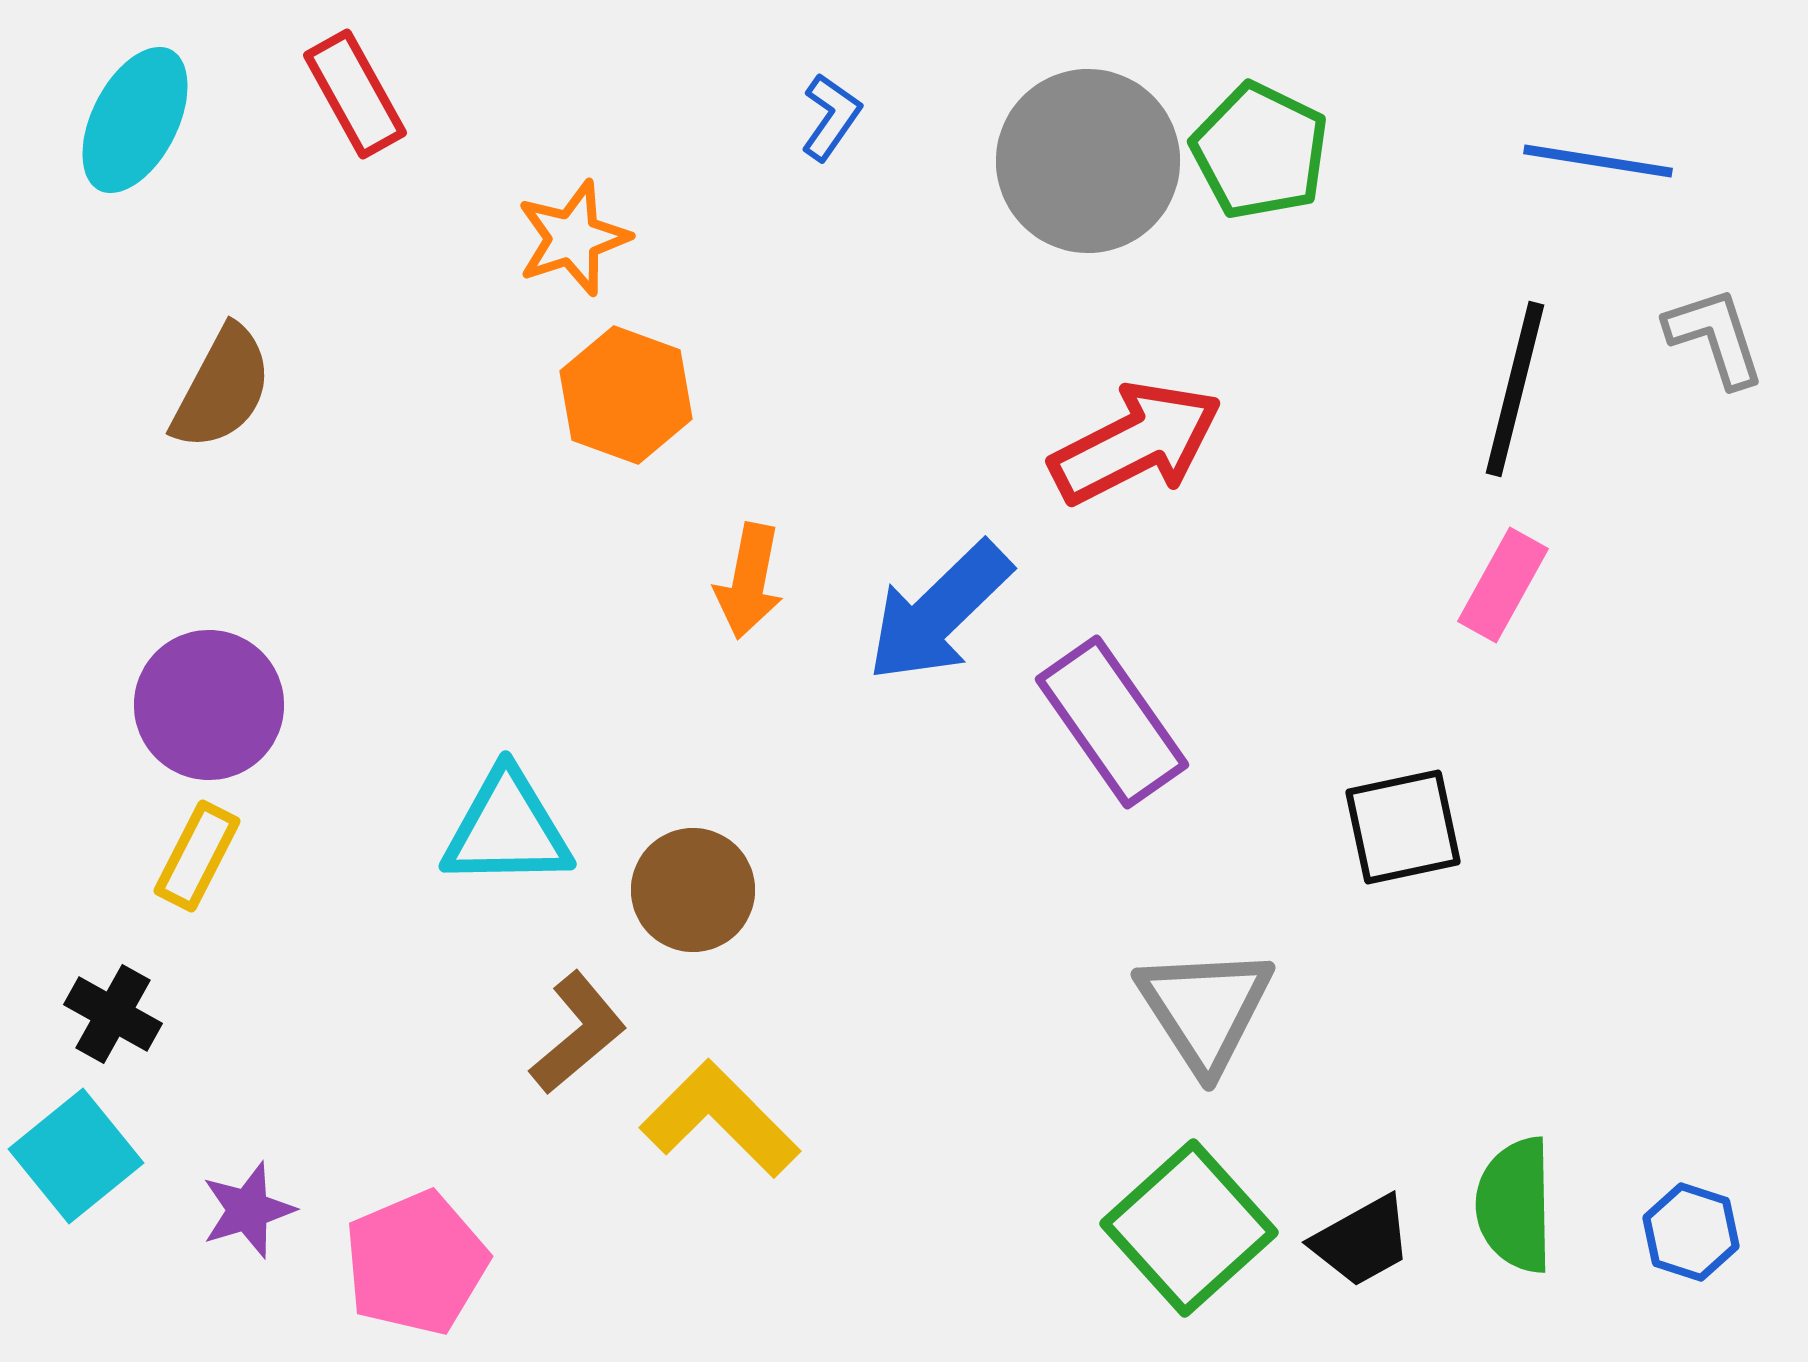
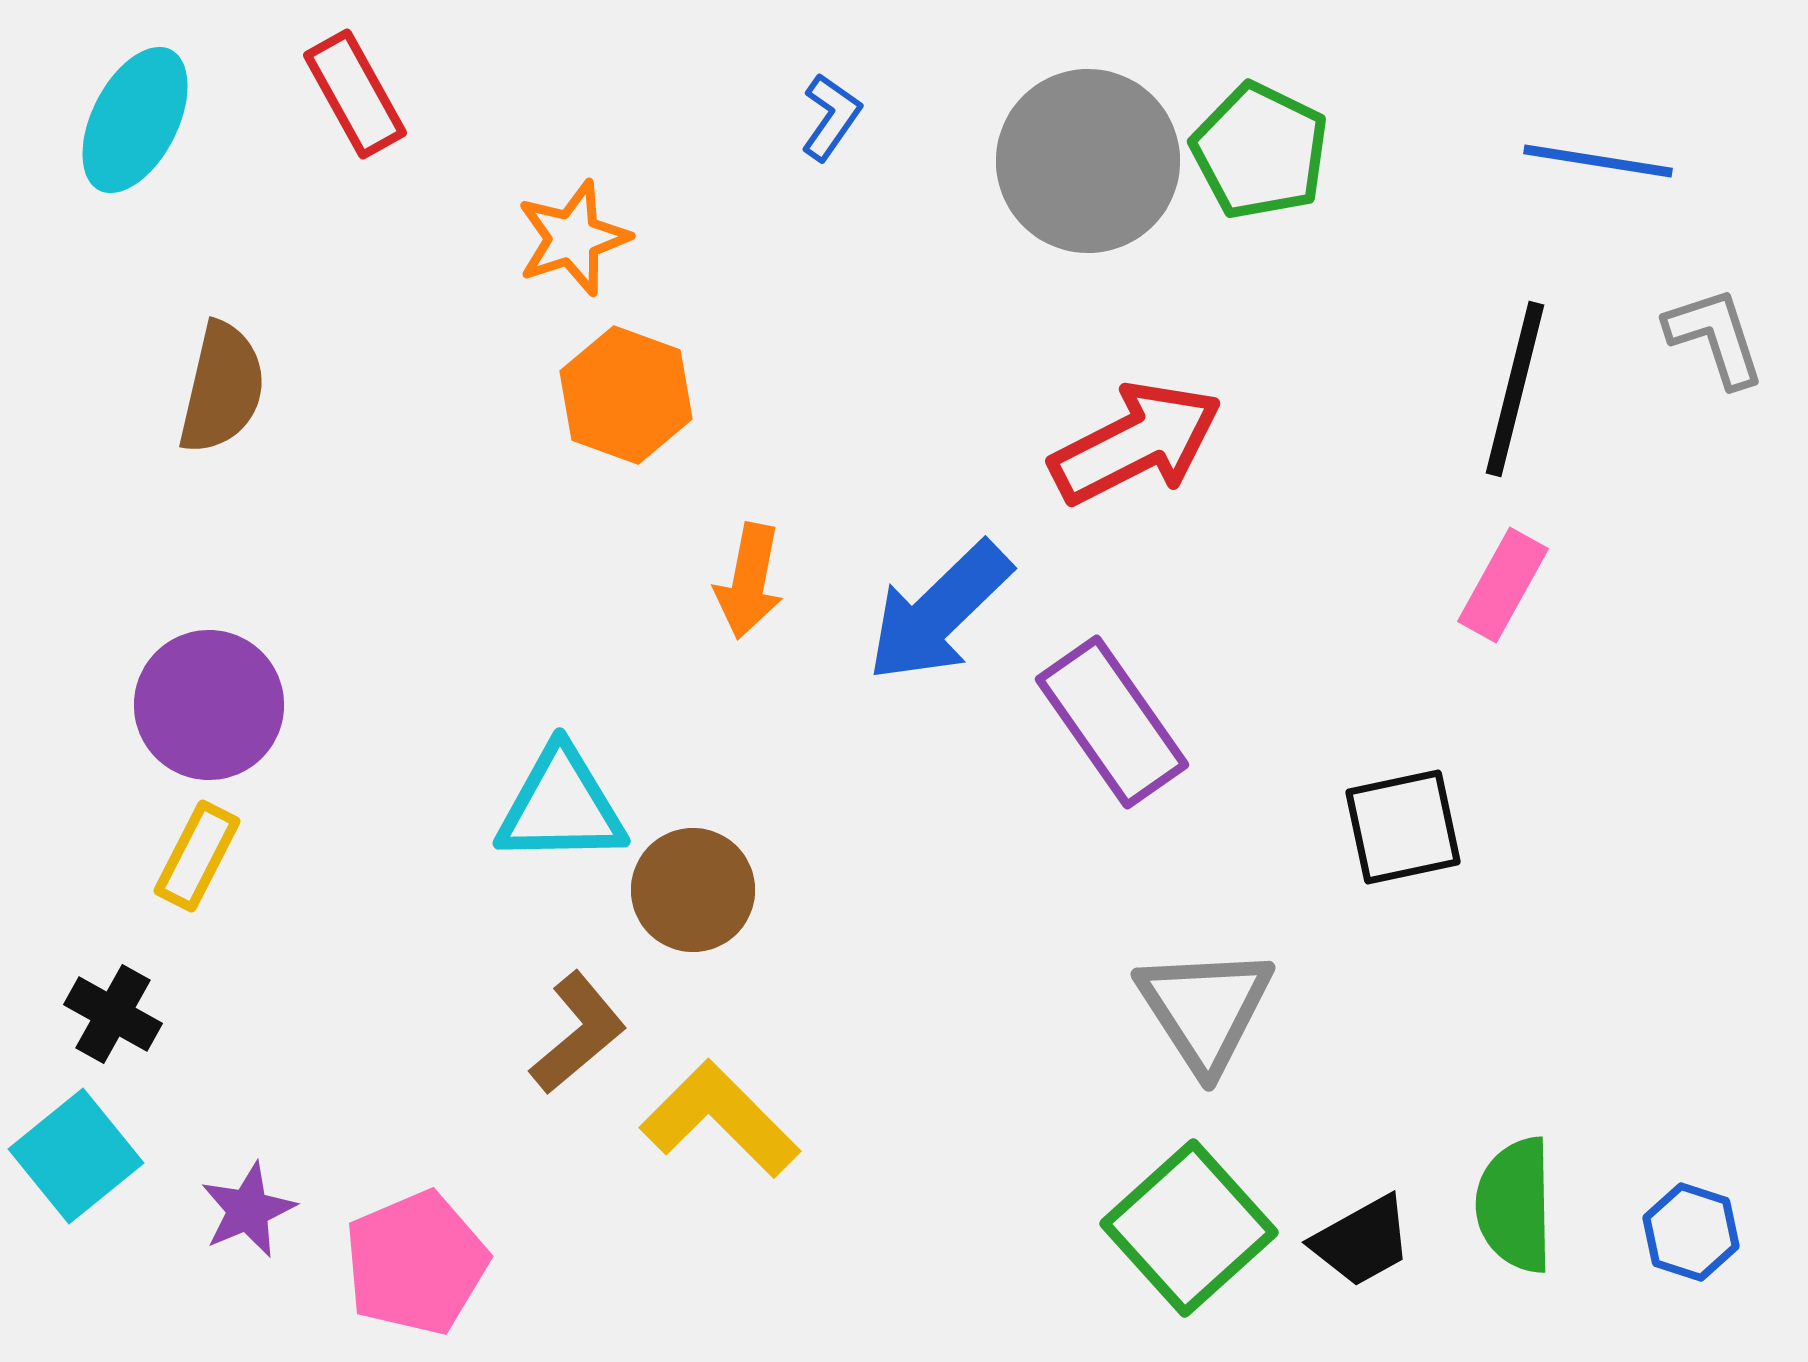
brown semicircle: rotated 15 degrees counterclockwise
cyan triangle: moved 54 px right, 23 px up
purple star: rotated 6 degrees counterclockwise
